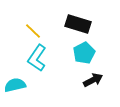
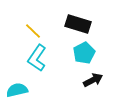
cyan semicircle: moved 2 px right, 5 px down
